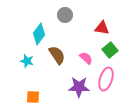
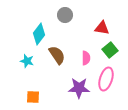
pink semicircle: rotated 48 degrees clockwise
purple star: moved 1 px down
